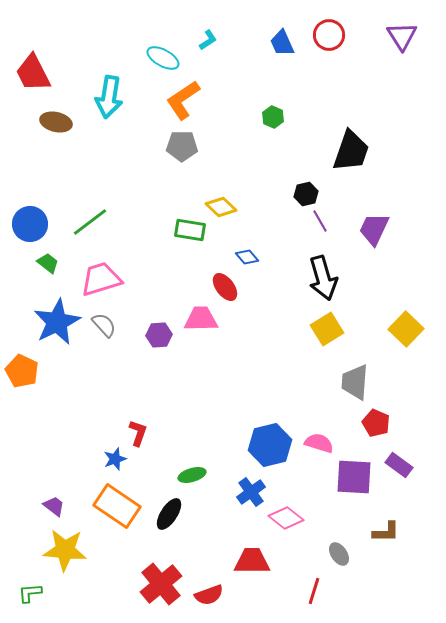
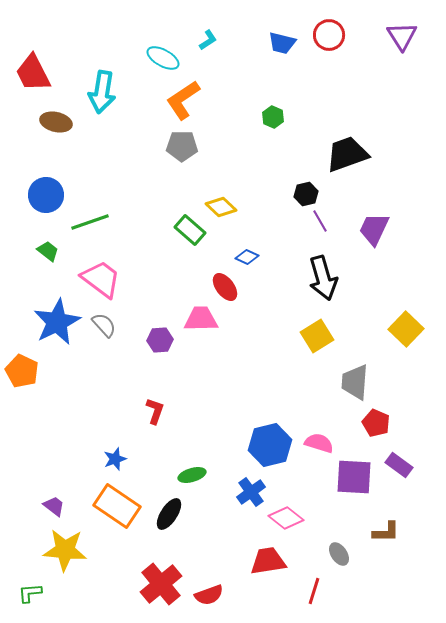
blue trapezoid at (282, 43): rotated 52 degrees counterclockwise
cyan arrow at (109, 97): moved 7 px left, 5 px up
black trapezoid at (351, 151): moved 4 px left, 3 px down; rotated 129 degrees counterclockwise
green line at (90, 222): rotated 18 degrees clockwise
blue circle at (30, 224): moved 16 px right, 29 px up
green rectangle at (190, 230): rotated 32 degrees clockwise
blue diamond at (247, 257): rotated 25 degrees counterclockwise
green trapezoid at (48, 263): moved 12 px up
pink trapezoid at (101, 279): rotated 54 degrees clockwise
yellow square at (327, 329): moved 10 px left, 7 px down
purple hexagon at (159, 335): moved 1 px right, 5 px down
red L-shape at (138, 433): moved 17 px right, 22 px up
red trapezoid at (252, 561): moved 16 px right; rotated 9 degrees counterclockwise
